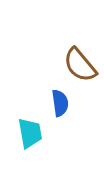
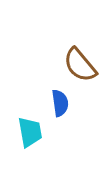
cyan trapezoid: moved 1 px up
